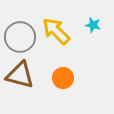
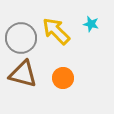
cyan star: moved 2 px left, 1 px up
gray circle: moved 1 px right, 1 px down
brown triangle: moved 3 px right, 1 px up
